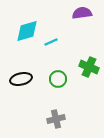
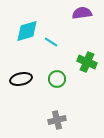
cyan line: rotated 56 degrees clockwise
green cross: moved 2 px left, 5 px up
green circle: moved 1 px left
gray cross: moved 1 px right, 1 px down
